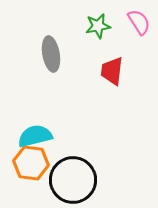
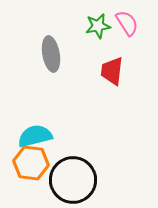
pink semicircle: moved 12 px left, 1 px down
